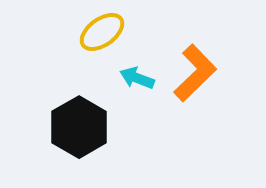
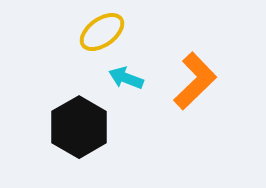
orange L-shape: moved 8 px down
cyan arrow: moved 11 px left
